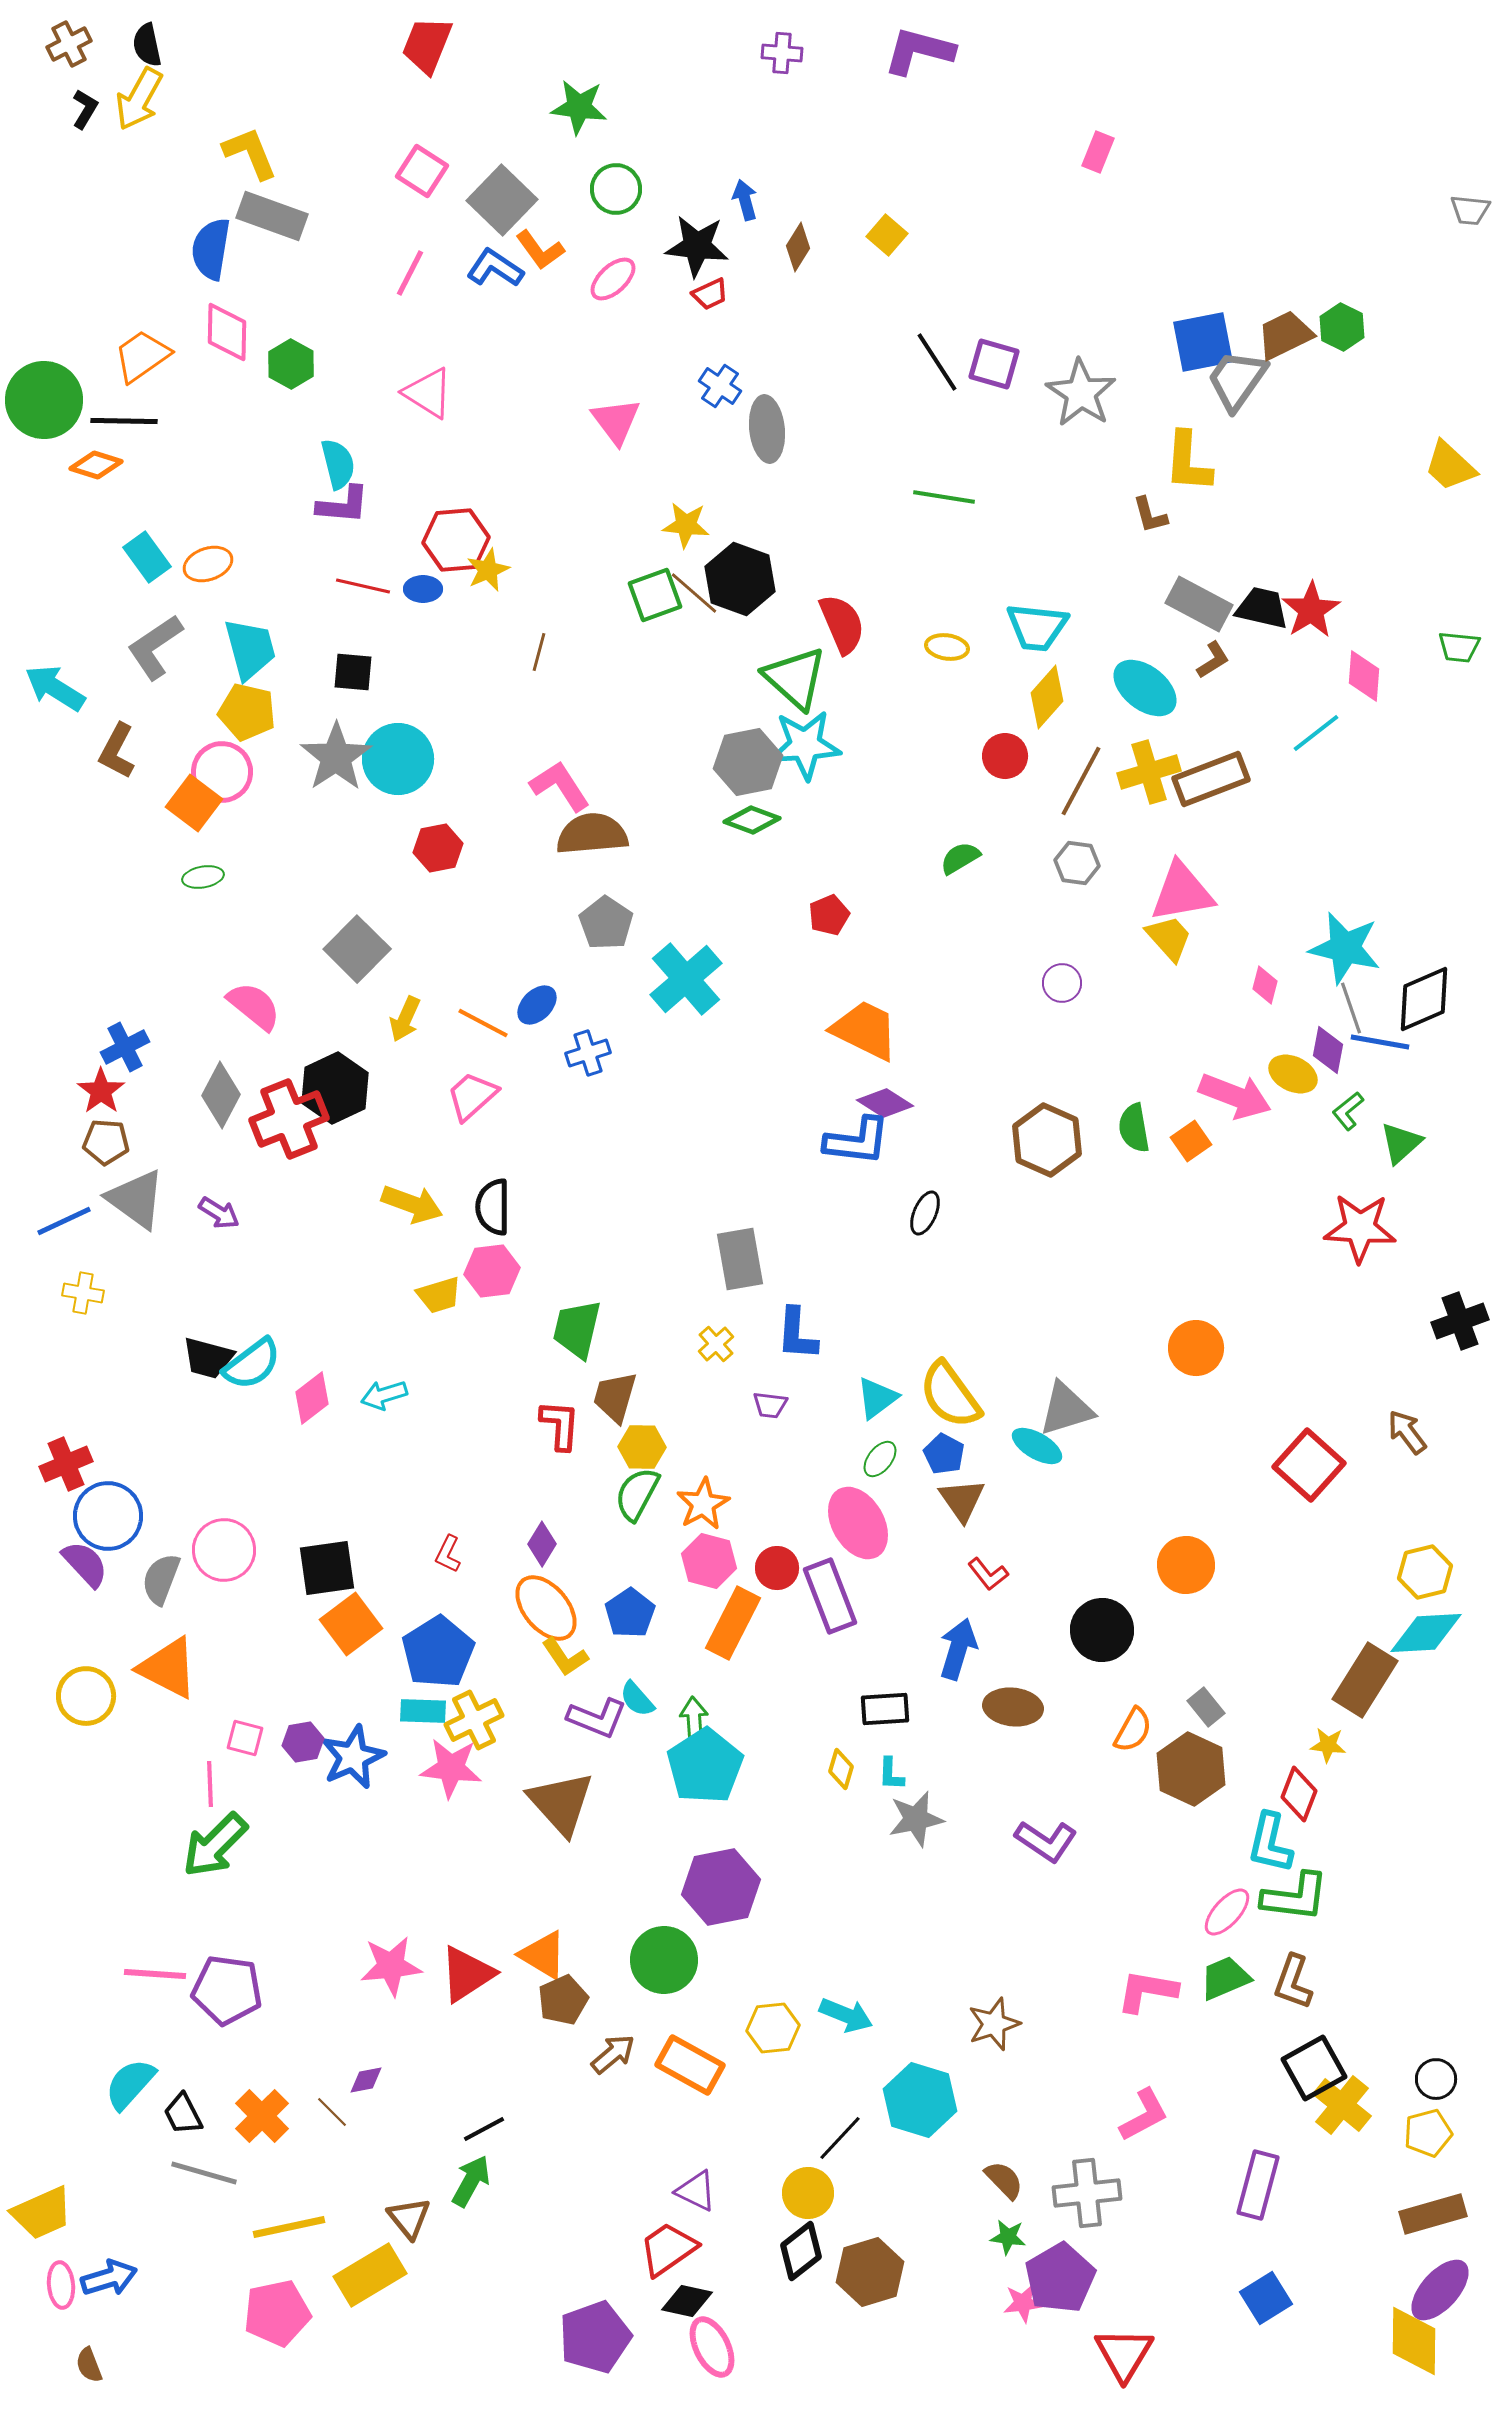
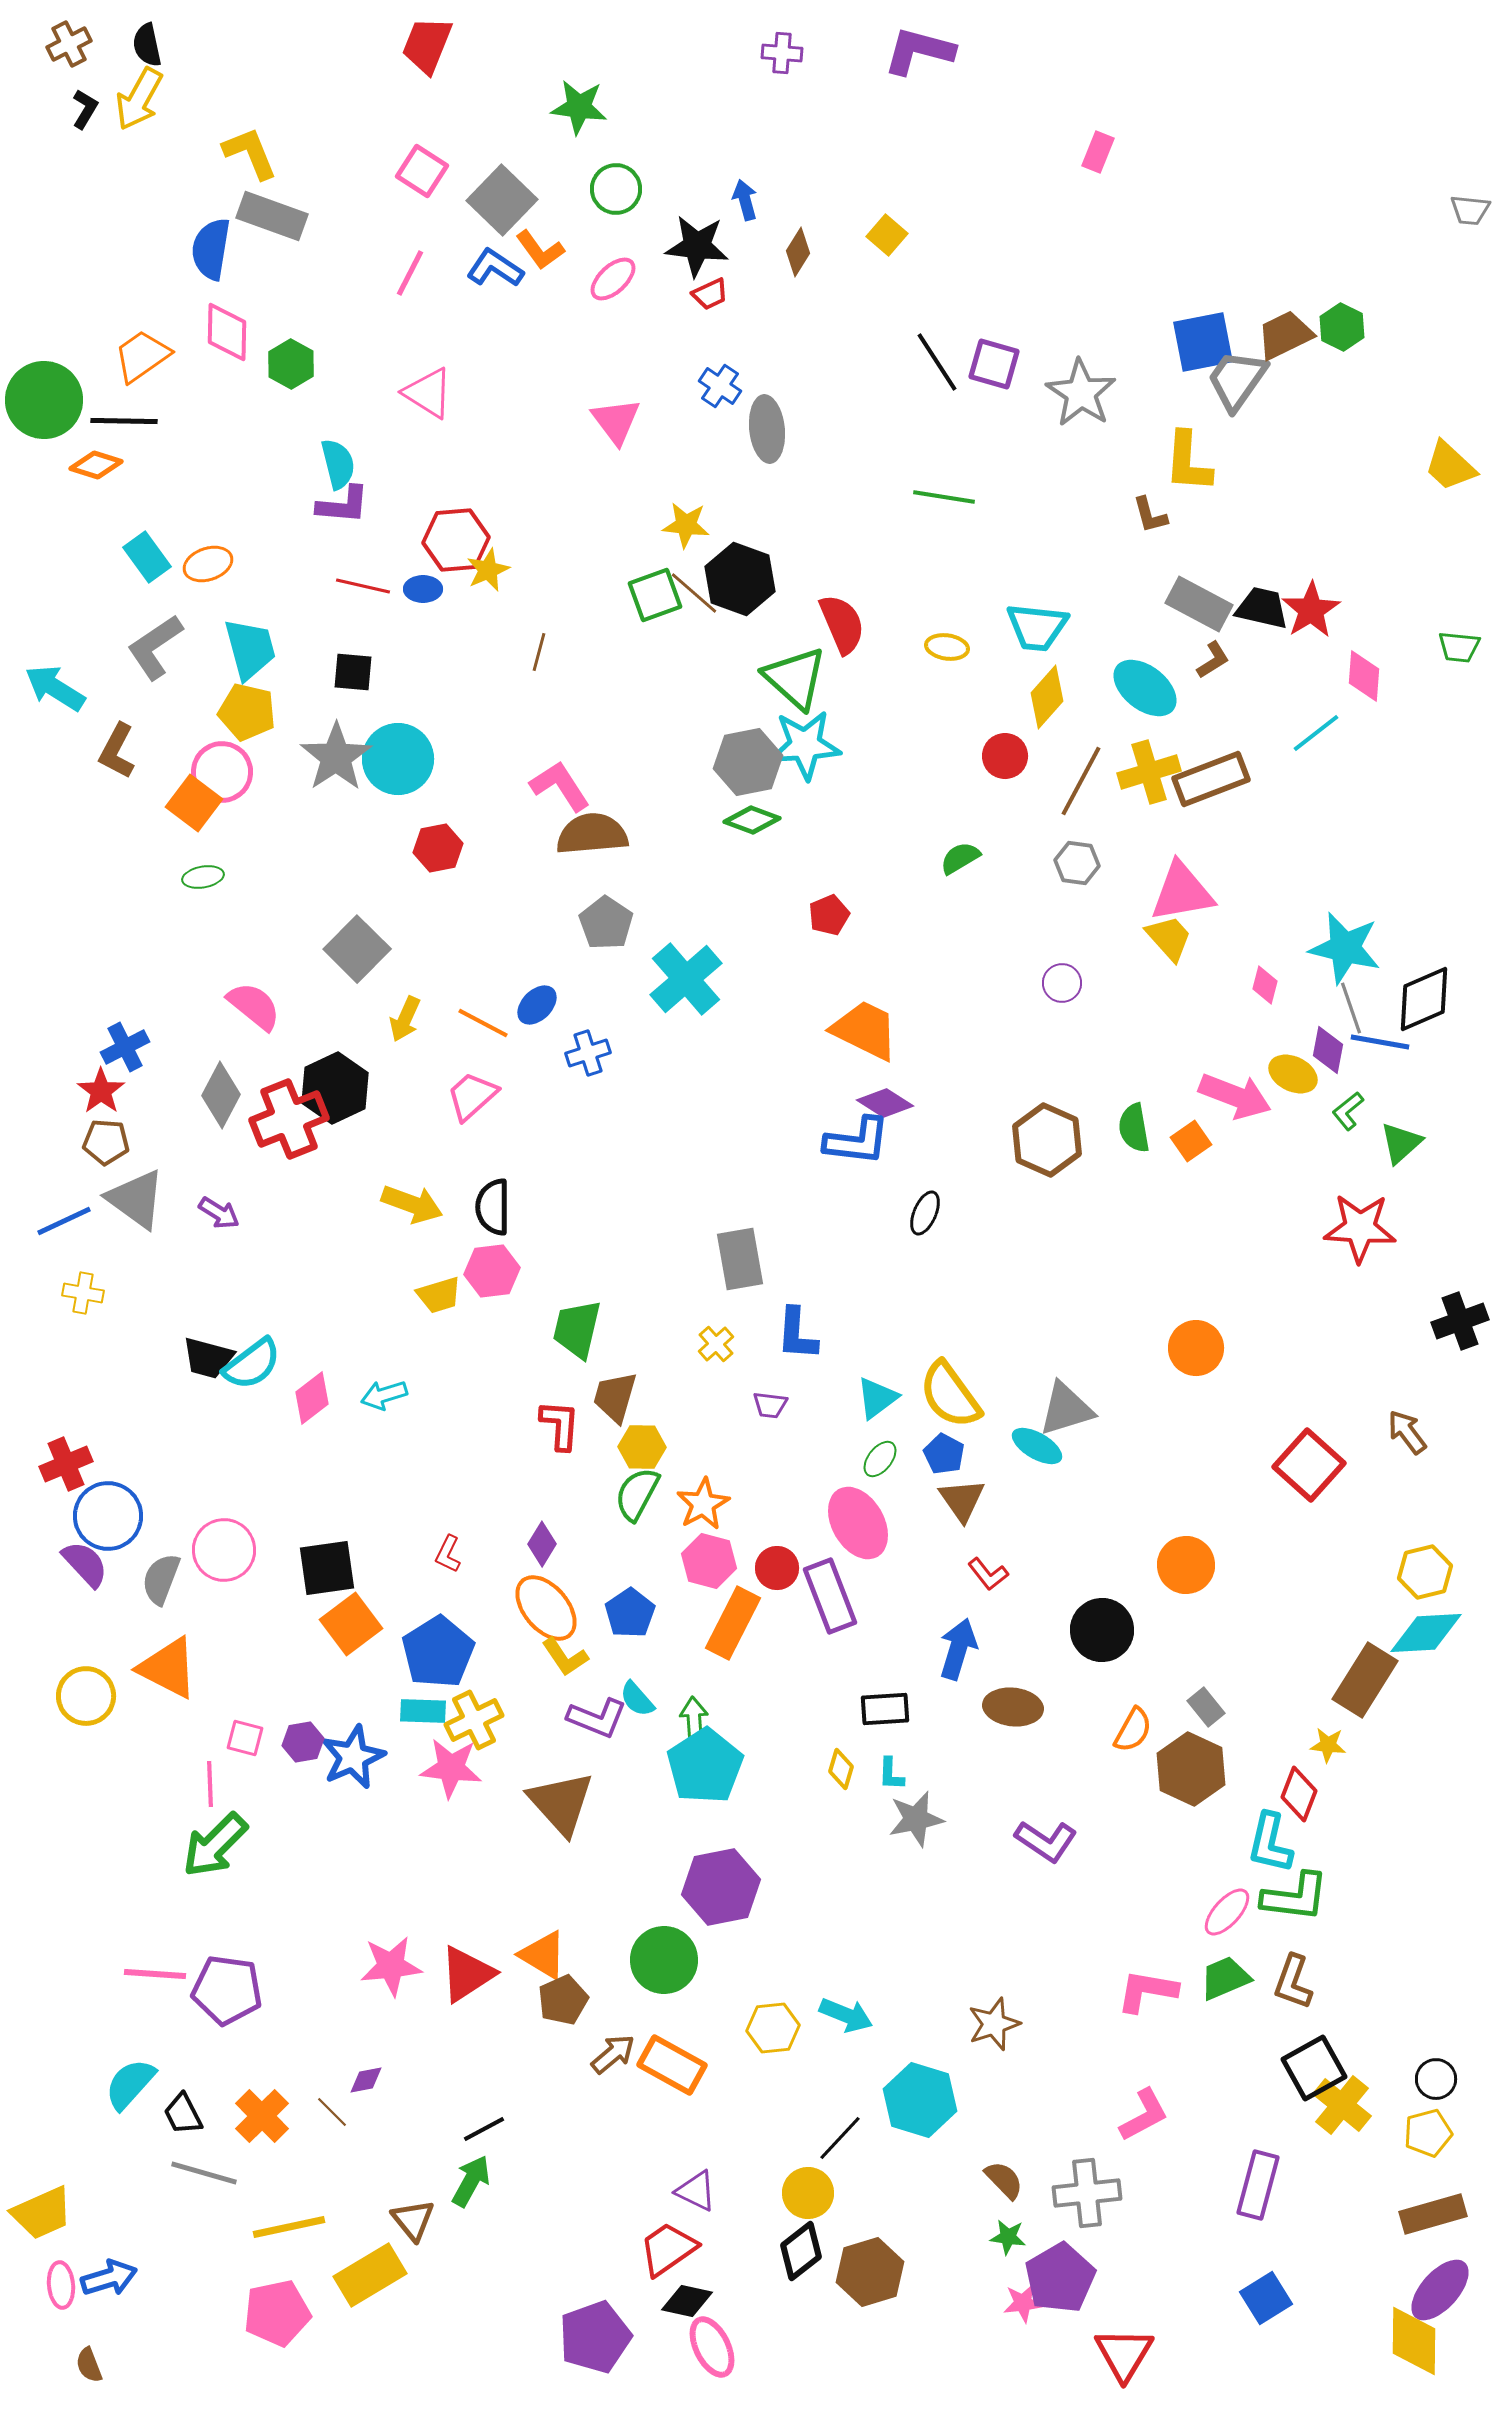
brown diamond at (798, 247): moved 5 px down
orange rectangle at (690, 2065): moved 18 px left
brown triangle at (409, 2218): moved 4 px right, 2 px down
